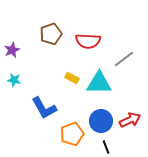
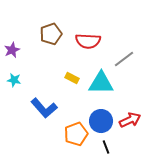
cyan triangle: moved 2 px right
blue L-shape: rotated 12 degrees counterclockwise
orange pentagon: moved 4 px right
